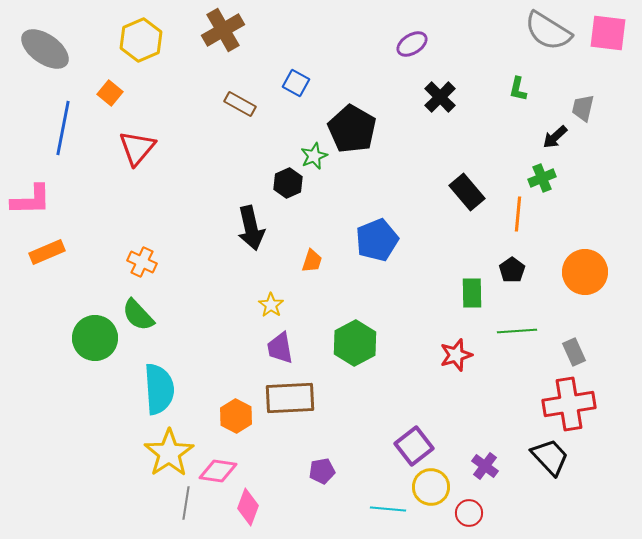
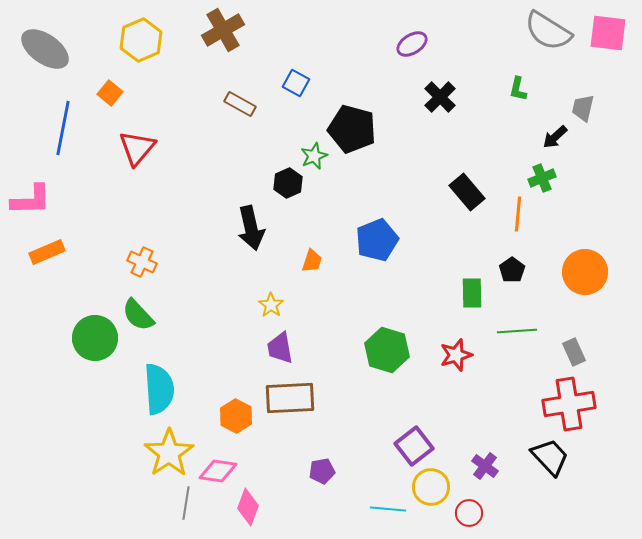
black pentagon at (352, 129): rotated 15 degrees counterclockwise
green hexagon at (355, 343): moved 32 px right, 7 px down; rotated 15 degrees counterclockwise
